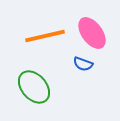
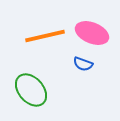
pink ellipse: rotated 32 degrees counterclockwise
green ellipse: moved 3 px left, 3 px down
